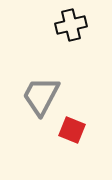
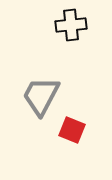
black cross: rotated 8 degrees clockwise
